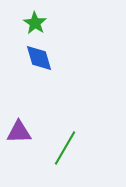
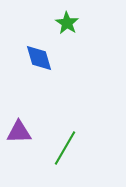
green star: moved 32 px right
